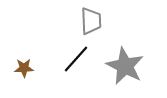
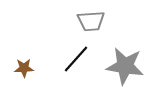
gray trapezoid: rotated 88 degrees clockwise
gray star: rotated 18 degrees counterclockwise
